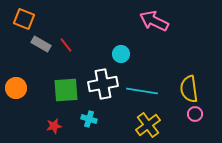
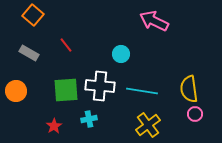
orange square: moved 9 px right, 4 px up; rotated 20 degrees clockwise
gray rectangle: moved 12 px left, 9 px down
white cross: moved 3 px left, 2 px down; rotated 16 degrees clockwise
orange circle: moved 3 px down
cyan cross: rotated 28 degrees counterclockwise
red star: rotated 21 degrees counterclockwise
